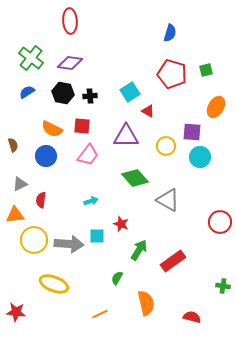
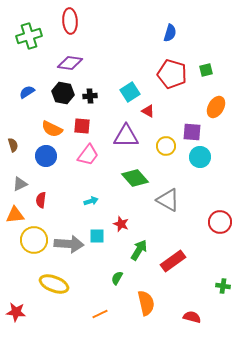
green cross at (31, 58): moved 2 px left, 22 px up; rotated 35 degrees clockwise
